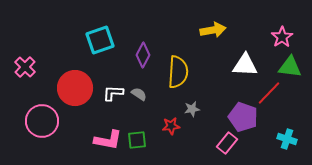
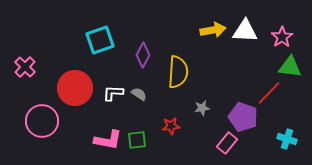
white triangle: moved 34 px up
gray star: moved 10 px right, 1 px up
